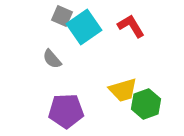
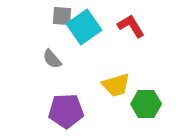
gray square: rotated 20 degrees counterclockwise
yellow trapezoid: moved 7 px left, 5 px up
green hexagon: rotated 20 degrees clockwise
